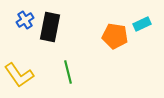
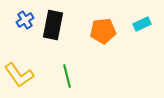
black rectangle: moved 3 px right, 2 px up
orange pentagon: moved 12 px left, 5 px up; rotated 15 degrees counterclockwise
green line: moved 1 px left, 4 px down
